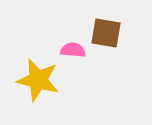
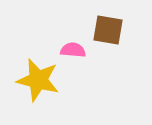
brown square: moved 2 px right, 3 px up
